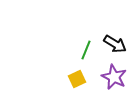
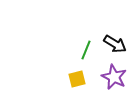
yellow square: rotated 12 degrees clockwise
